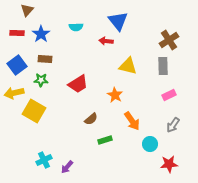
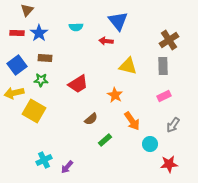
blue star: moved 2 px left, 1 px up
brown rectangle: moved 1 px up
pink rectangle: moved 5 px left, 1 px down
green rectangle: rotated 24 degrees counterclockwise
